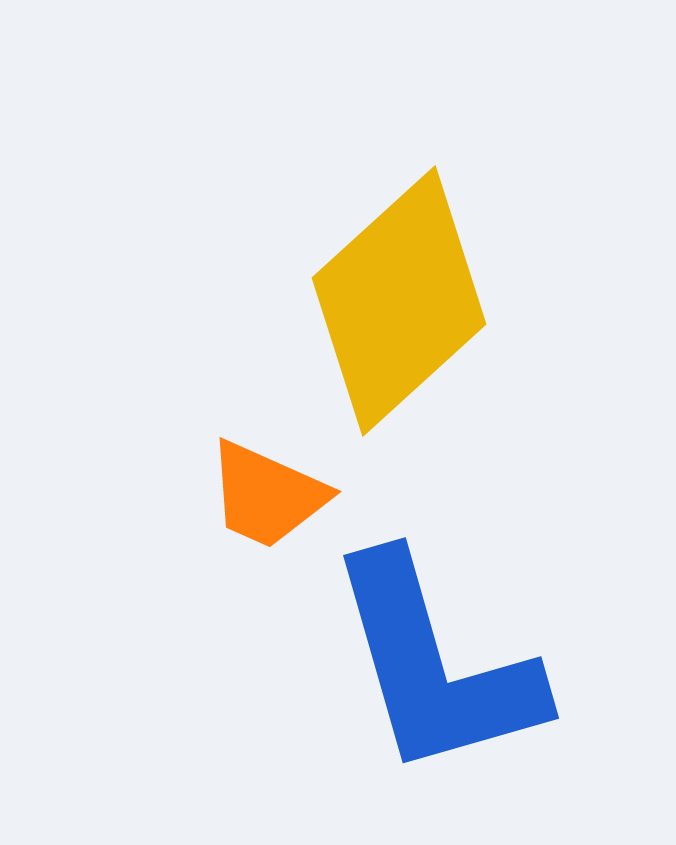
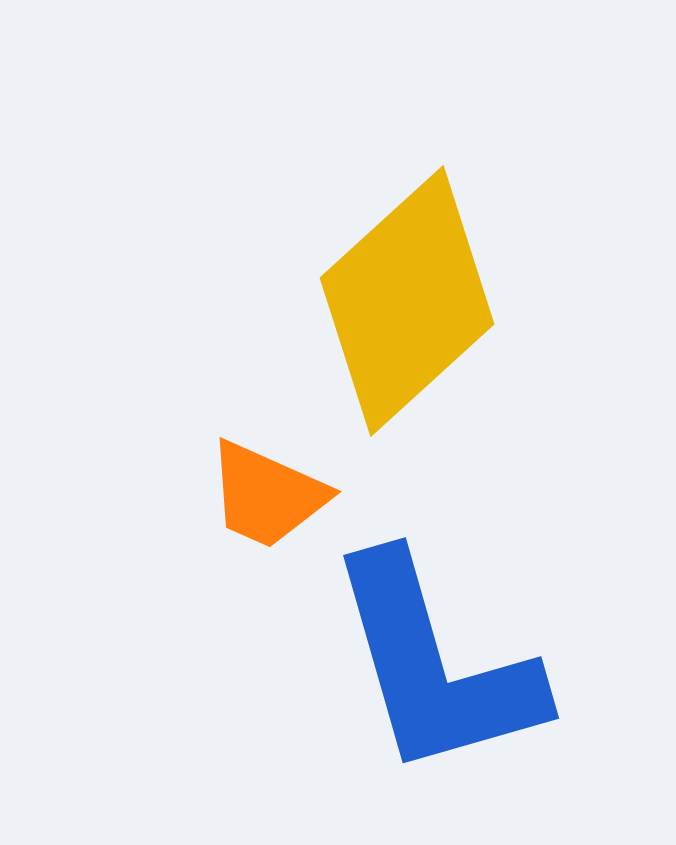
yellow diamond: moved 8 px right
